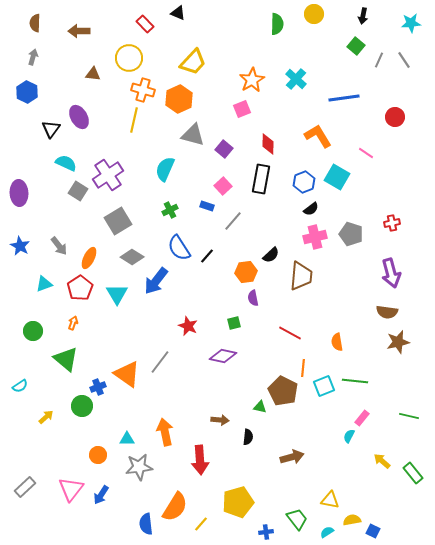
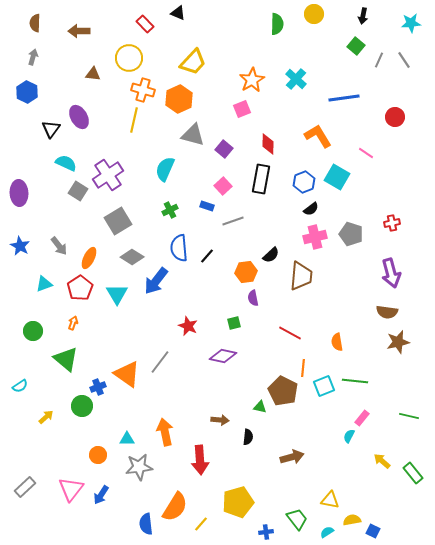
gray line at (233, 221): rotated 30 degrees clockwise
blue semicircle at (179, 248): rotated 28 degrees clockwise
